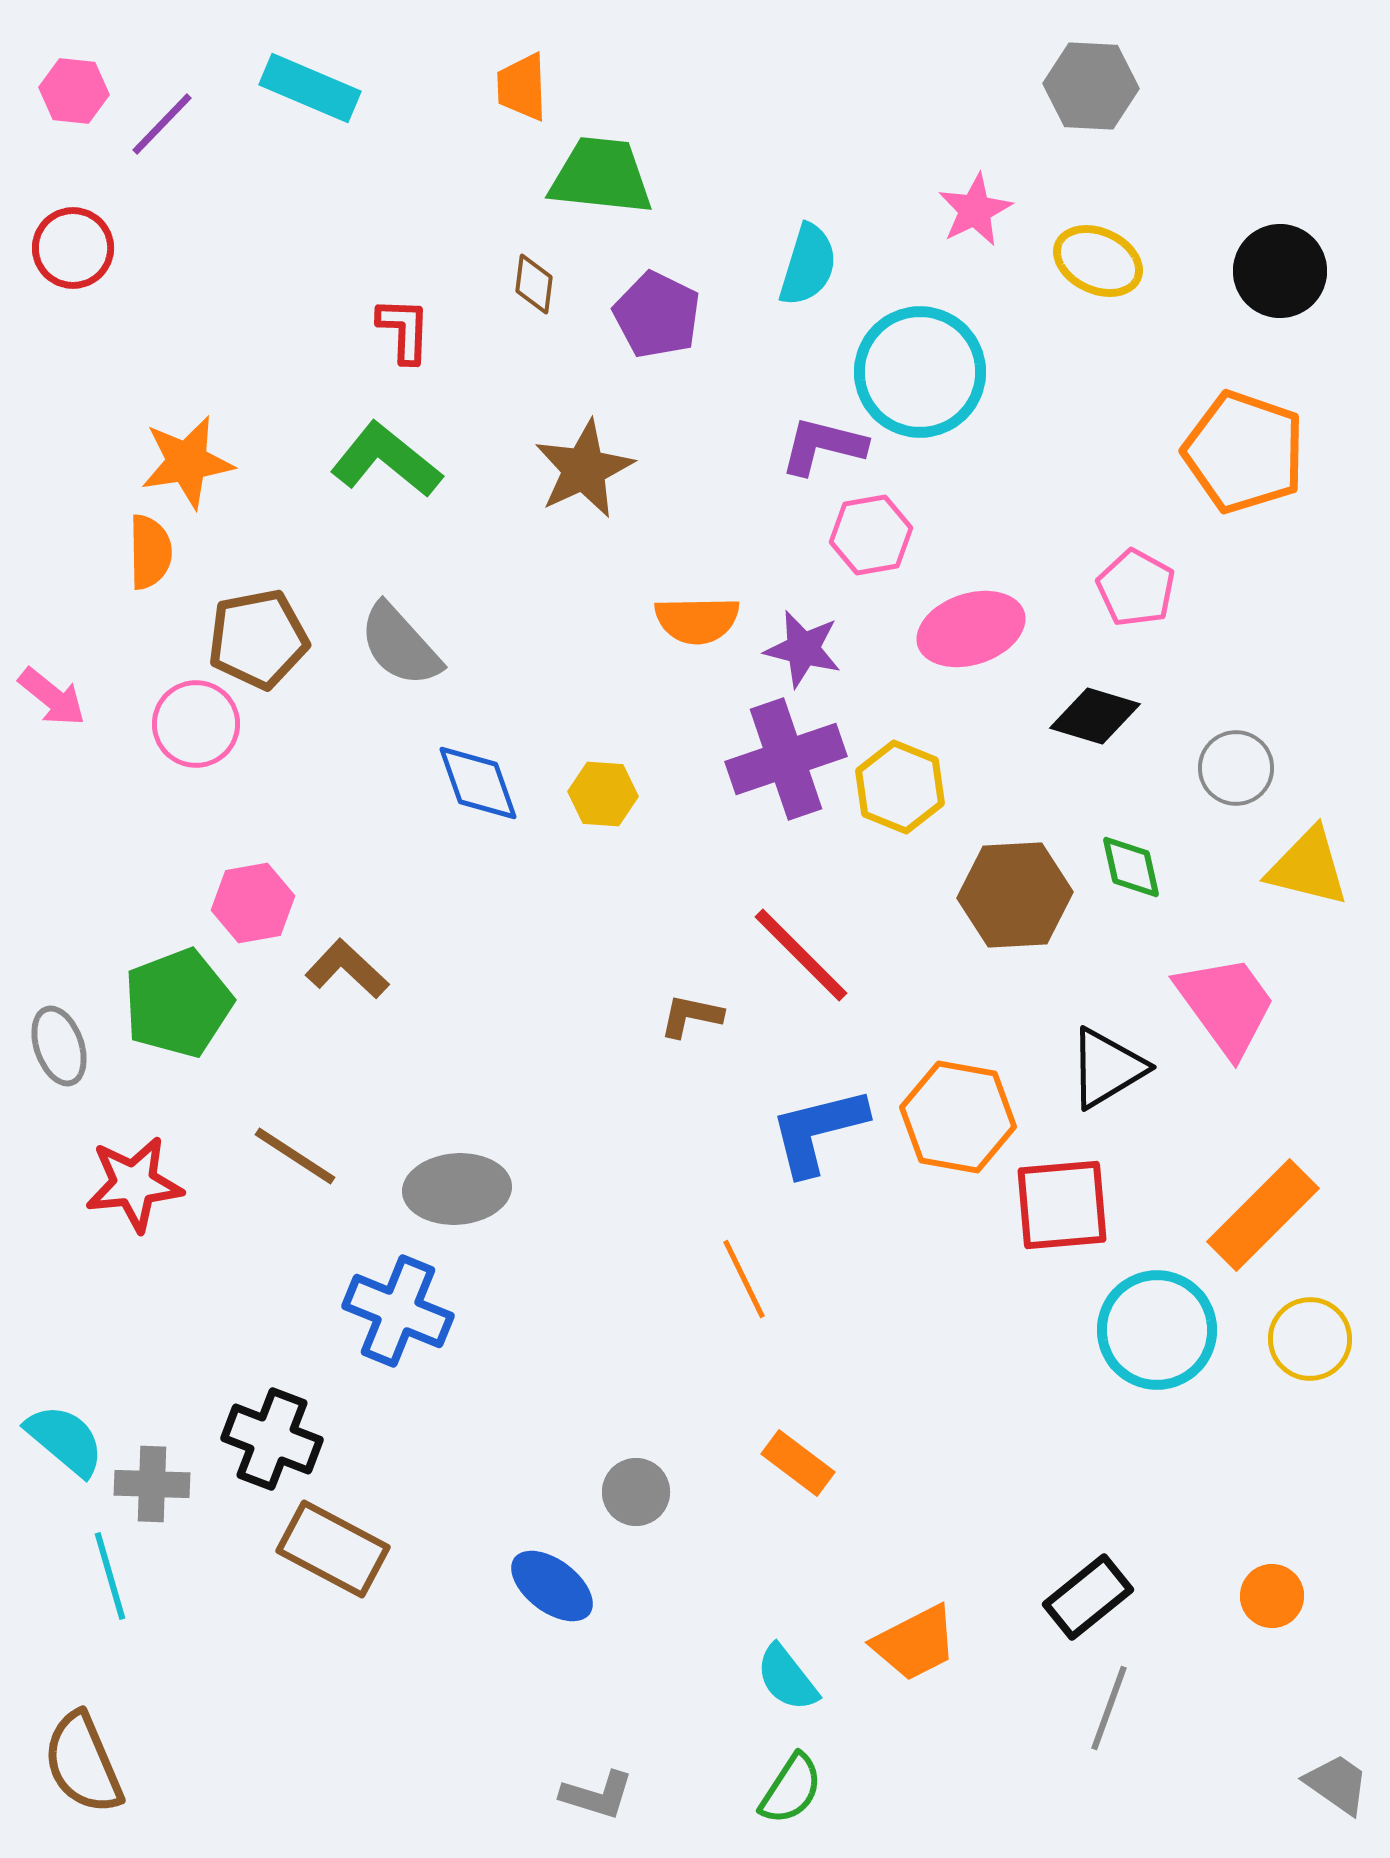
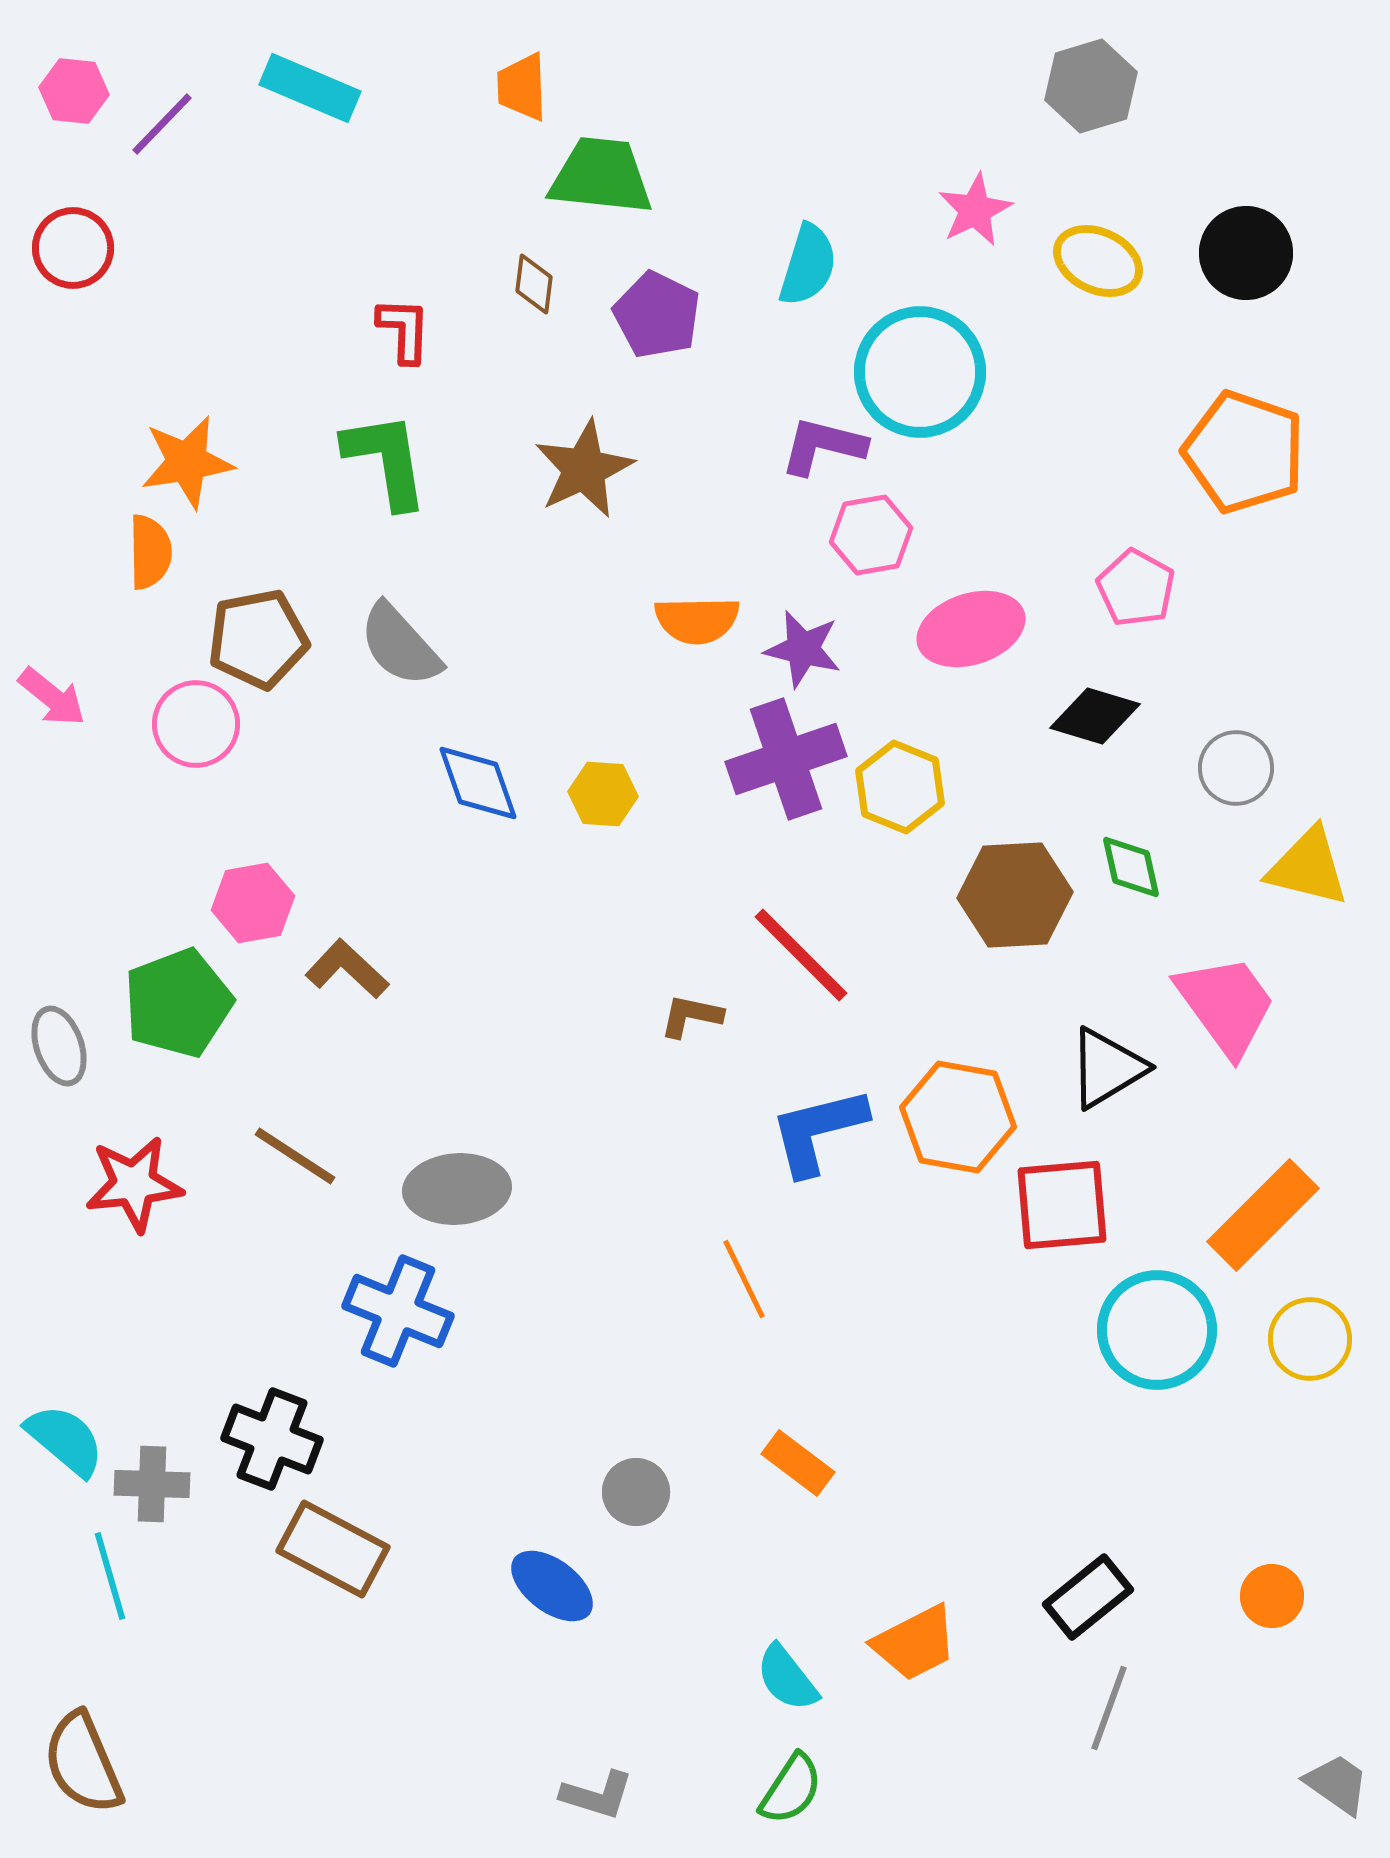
gray hexagon at (1091, 86): rotated 20 degrees counterclockwise
black circle at (1280, 271): moved 34 px left, 18 px up
green L-shape at (386, 460): rotated 42 degrees clockwise
